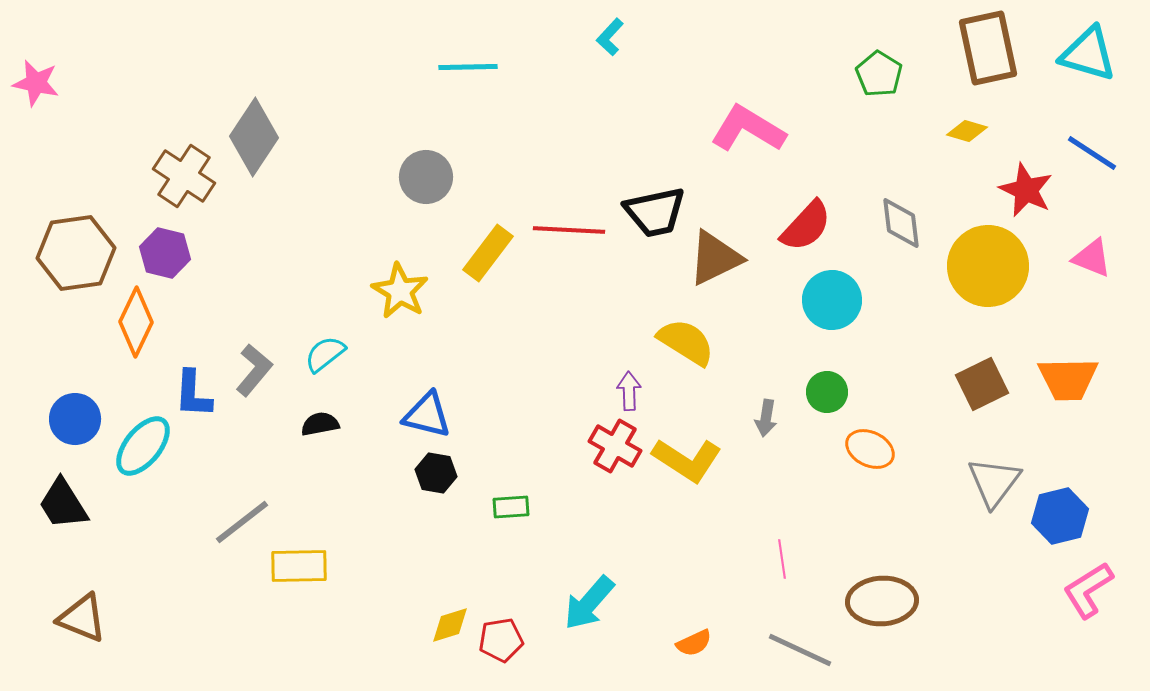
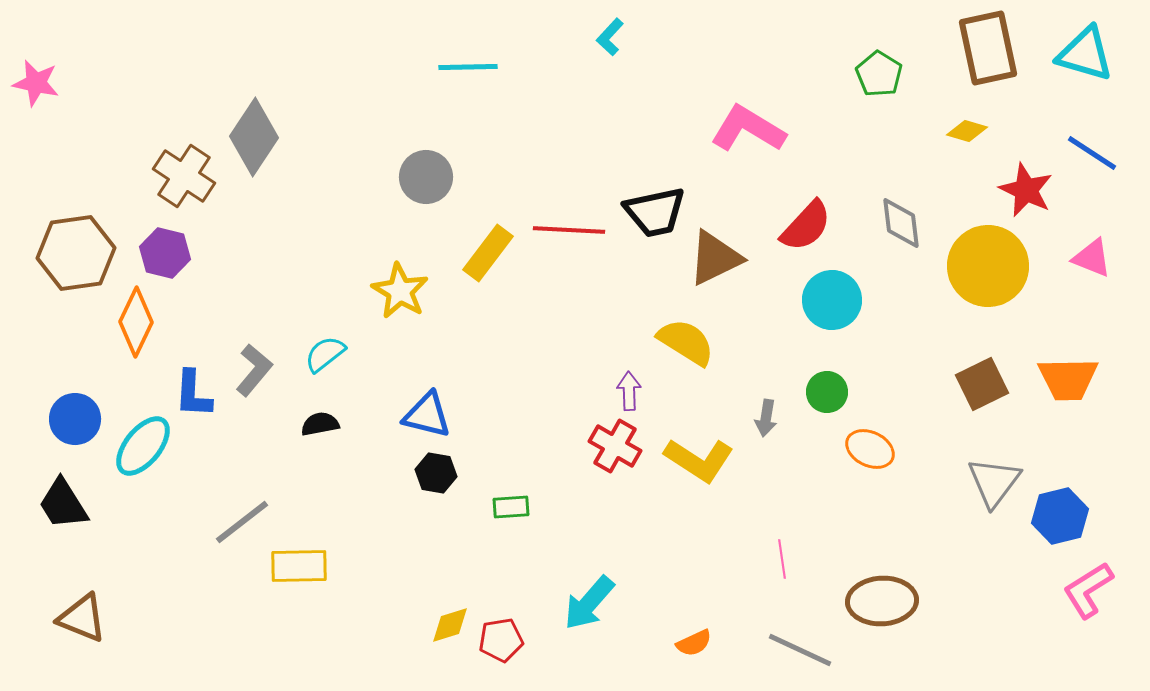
cyan triangle at (1088, 54): moved 3 px left
yellow L-shape at (687, 460): moved 12 px right
